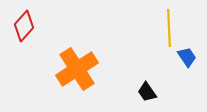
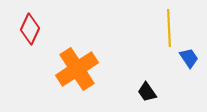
red diamond: moved 6 px right, 3 px down; rotated 16 degrees counterclockwise
blue trapezoid: moved 2 px right, 1 px down
